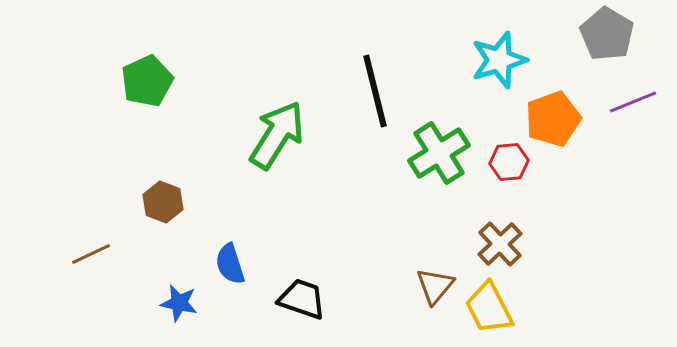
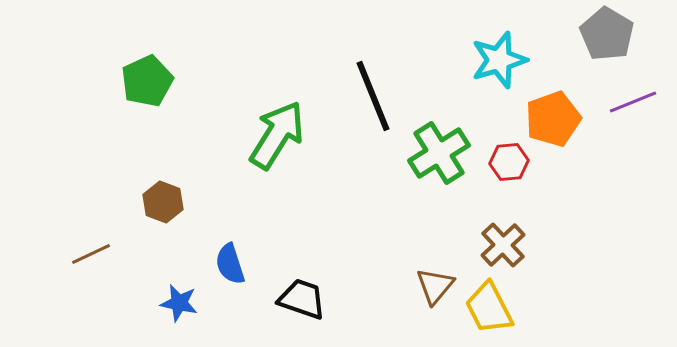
black line: moved 2 px left, 5 px down; rotated 8 degrees counterclockwise
brown cross: moved 3 px right, 1 px down
